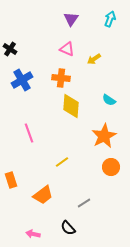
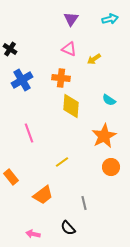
cyan arrow: rotated 56 degrees clockwise
pink triangle: moved 2 px right
orange rectangle: moved 3 px up; rotated 21 degrees counterclockwise
gray line: rotated 72 degrees counterclockwise
